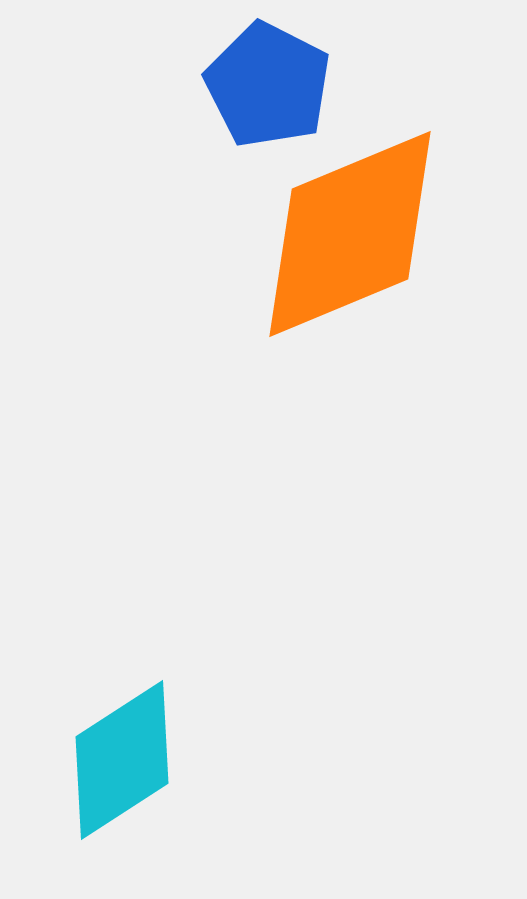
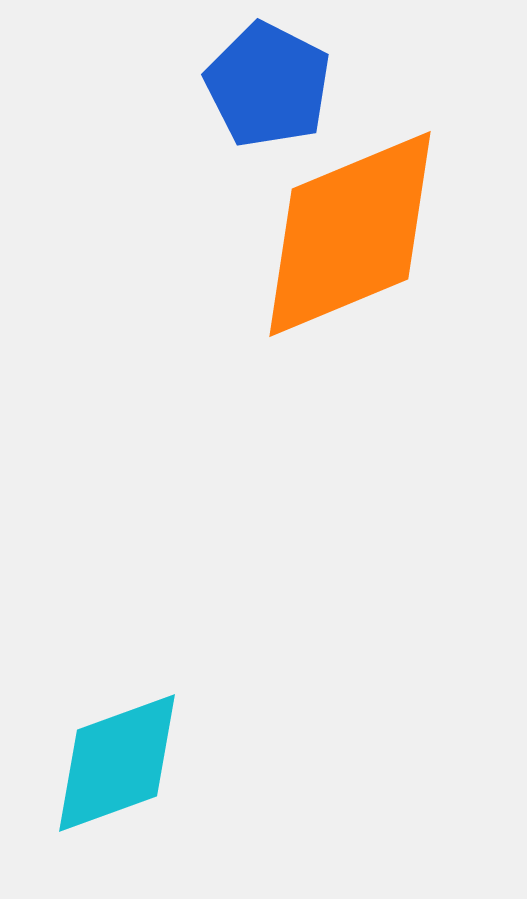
cyan diamond: moved 5 px left, 3 px down; rotated 13 degrees clockwise
